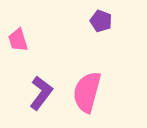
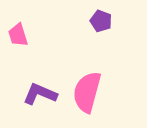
pink trapezoid: moved 5 px up
purple L-shape: moved 1 px left, 1 px down; rotated 104 degrees counterclockwise
